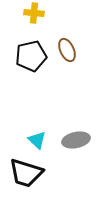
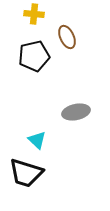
yellow cross: moved 1 px down
brown ellipse: moved 13 px up
black pentagon: moved 3 px right
gray ellipse: moved 28 px up
